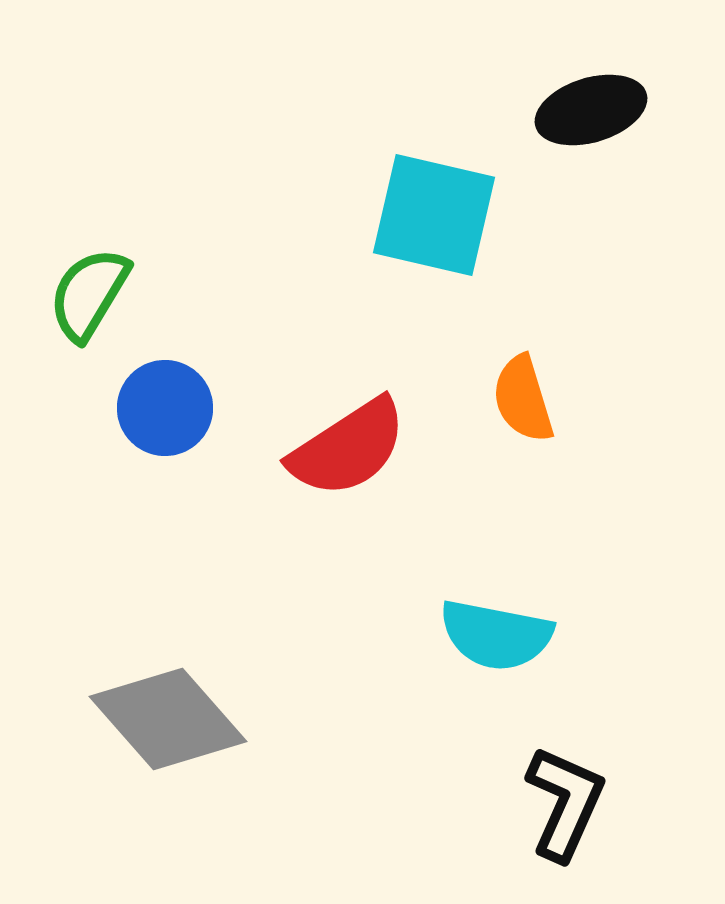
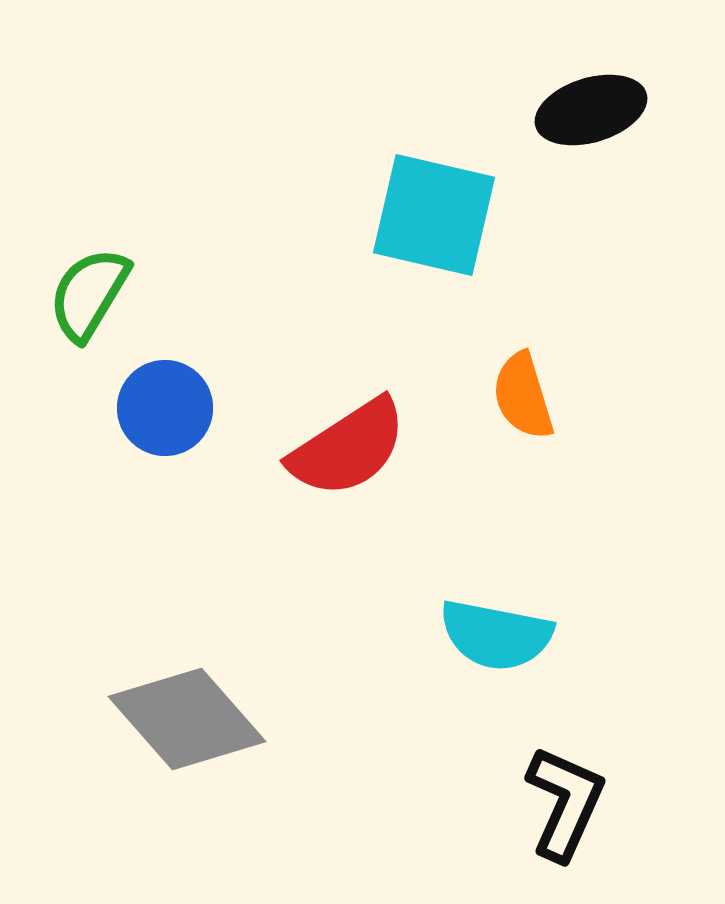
orange semicircle: moved 3 px up
gray diamond: moved 19 px right
